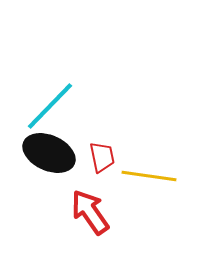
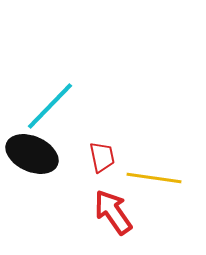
black ellipse: moved 17 px left, 1 px down
yellow line: moved 5 px right, 2 px down
red arrow: moved 23 px right
